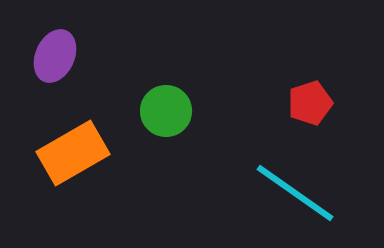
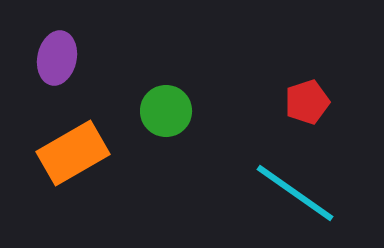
purple ellipse: moved 2 px right, 2 px down; rotated 12 degrees counterclockwise
red pentagon: moved 3 px left, 1 px up
